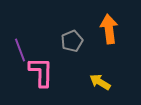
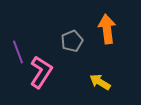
orange arrow: moved 2 px left
purple line: moved 2 px left, 2 px down
pink L-shape: rotated 32 degrees clockwise
